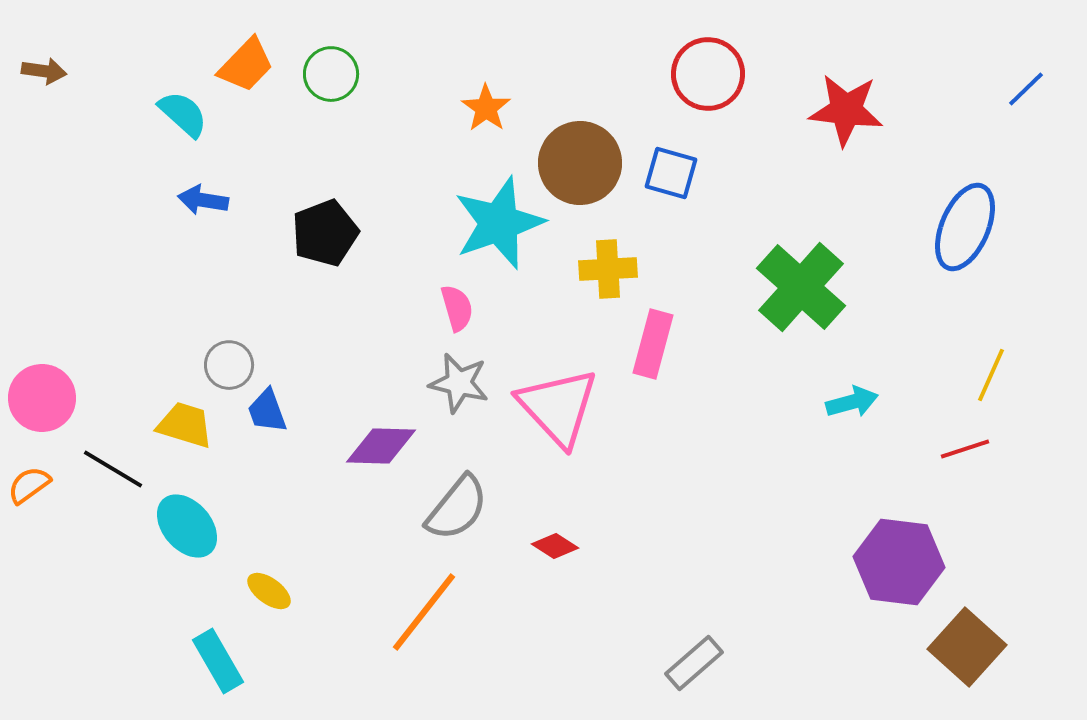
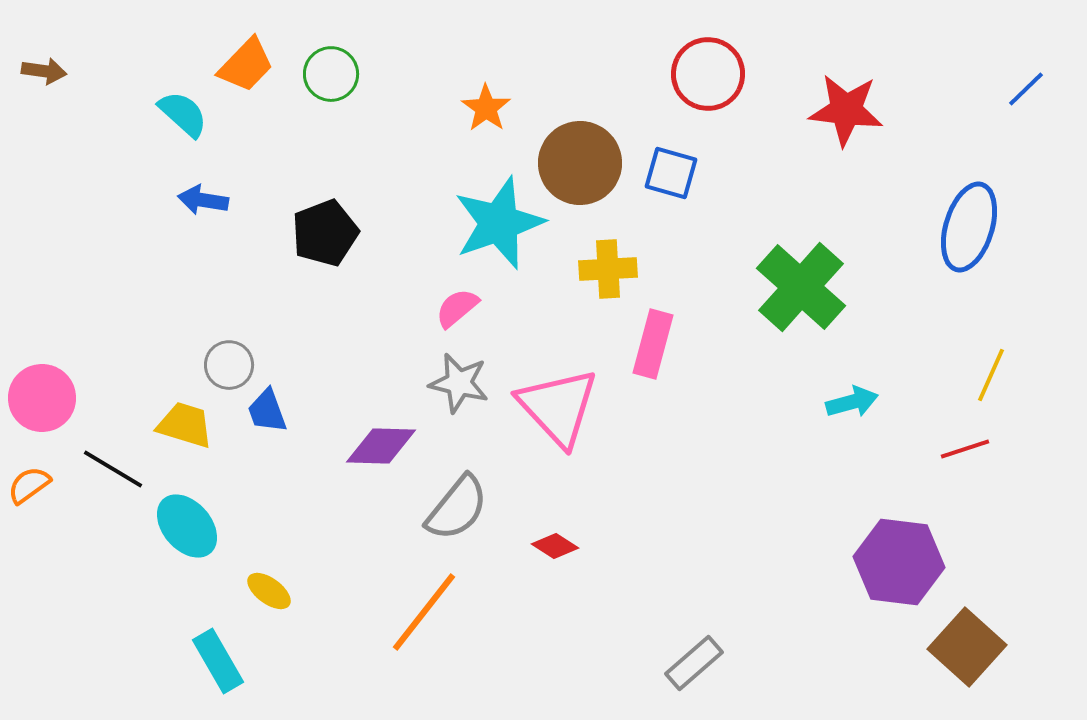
blue ellipse: moved 4 px right; rotated 6 degrees counterclockwise
pink semicircle: rotated 114 degrees counterclockwise
